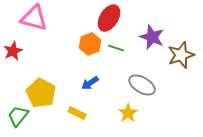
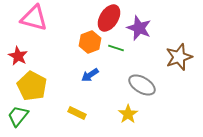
purple star: moved 13 px left, 9 px up
orange hexagon: moved 2 px up
red star: moved 5 px right, 5 px down; rotated 18 degrees counterclockwise
brown star: moved 2 px left, 2 px down
blue arrow: moved 8 px up
yellow pentagon: moved 9 px left, 7 px up
yellow star: moved 1 px down
